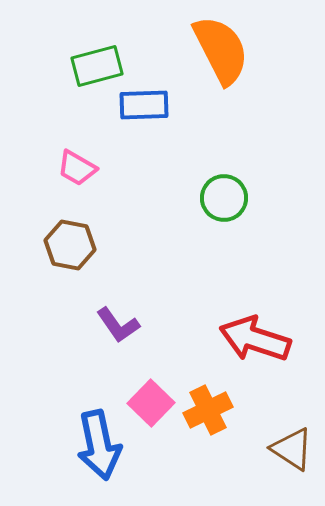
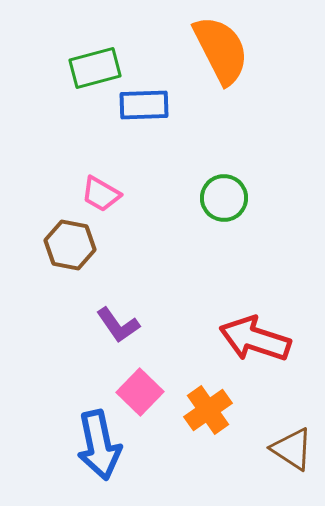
green rectangle: moved 2 px left, 2 px down
pink trapezoid: moved 24 px right, 26 px down
pink square: moved 11 px left, 11 px up
orange cross: rotated 9 degrees counterclockwise
